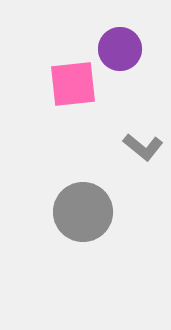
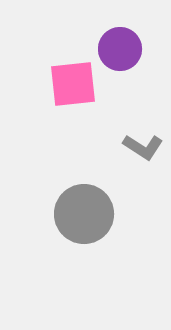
gray L-shape: rotated 6 degrees counterclockwise
gray circle: moved 1 px right, 2 px down
